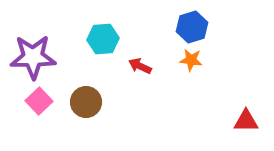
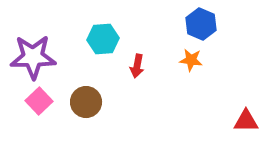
blue hexagon: moved 9 px right, 3 px up; rotated 20 degrees counterclockwise
red arrow: moved 3 px left; rotated 105 degrees counterclockwise
